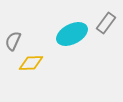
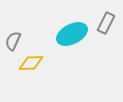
gray rectangle: rotated 10 degrees counterclockwise
